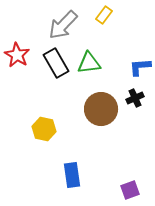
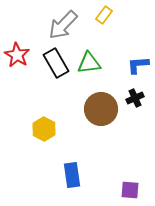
blue L-shape: moved 2 px left, 2 px up
yellow hexagon: rotated 15 degrees clockwise
purple square: rotated 24 degrees clockwise
